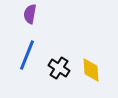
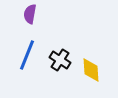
black cross: moved 1 px right, 8 px up
